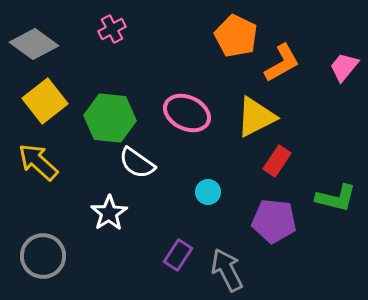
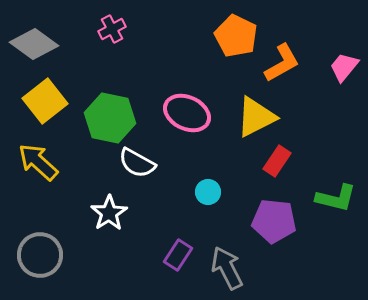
green hexagon: rotated 6 degrees clockwise
white semicircle: rotated 6 degrees counterclockwise
gray circle: moved 3 px left, 1 px up
gray arrow: moved 2 px up
